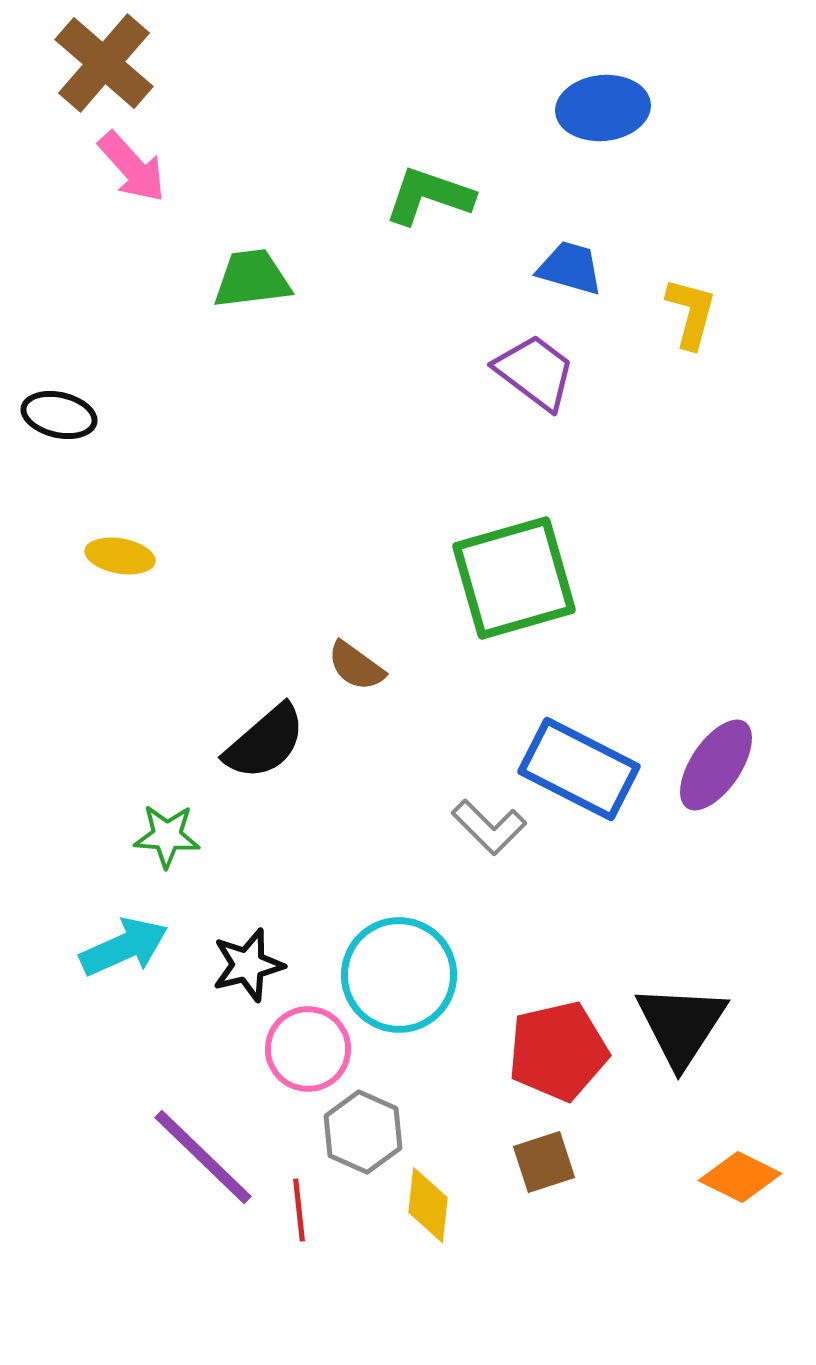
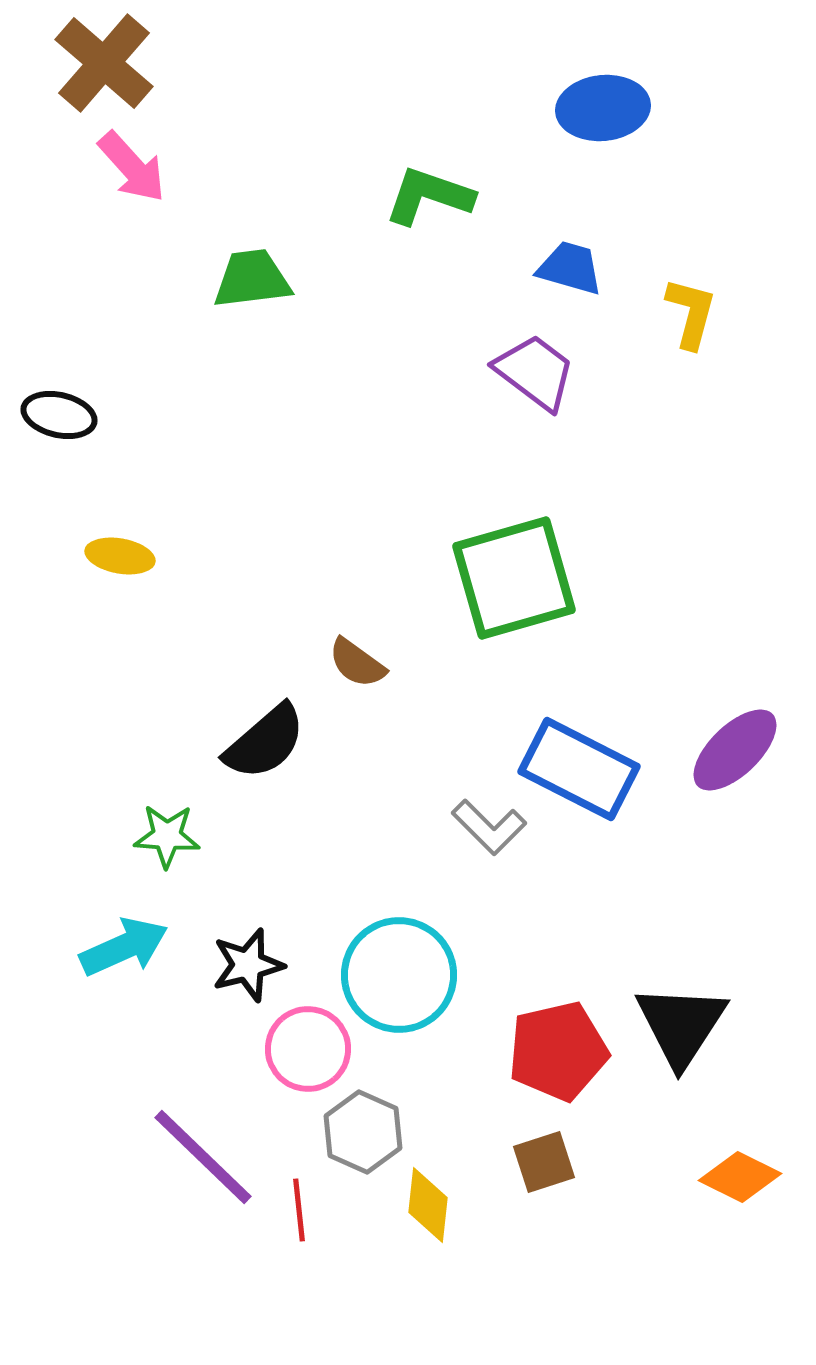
brown semicircle: moved 1 px right, 3 px up
purple ellipse: moved 19 px right, 15 px up; rotated 12 degrees clockwise
